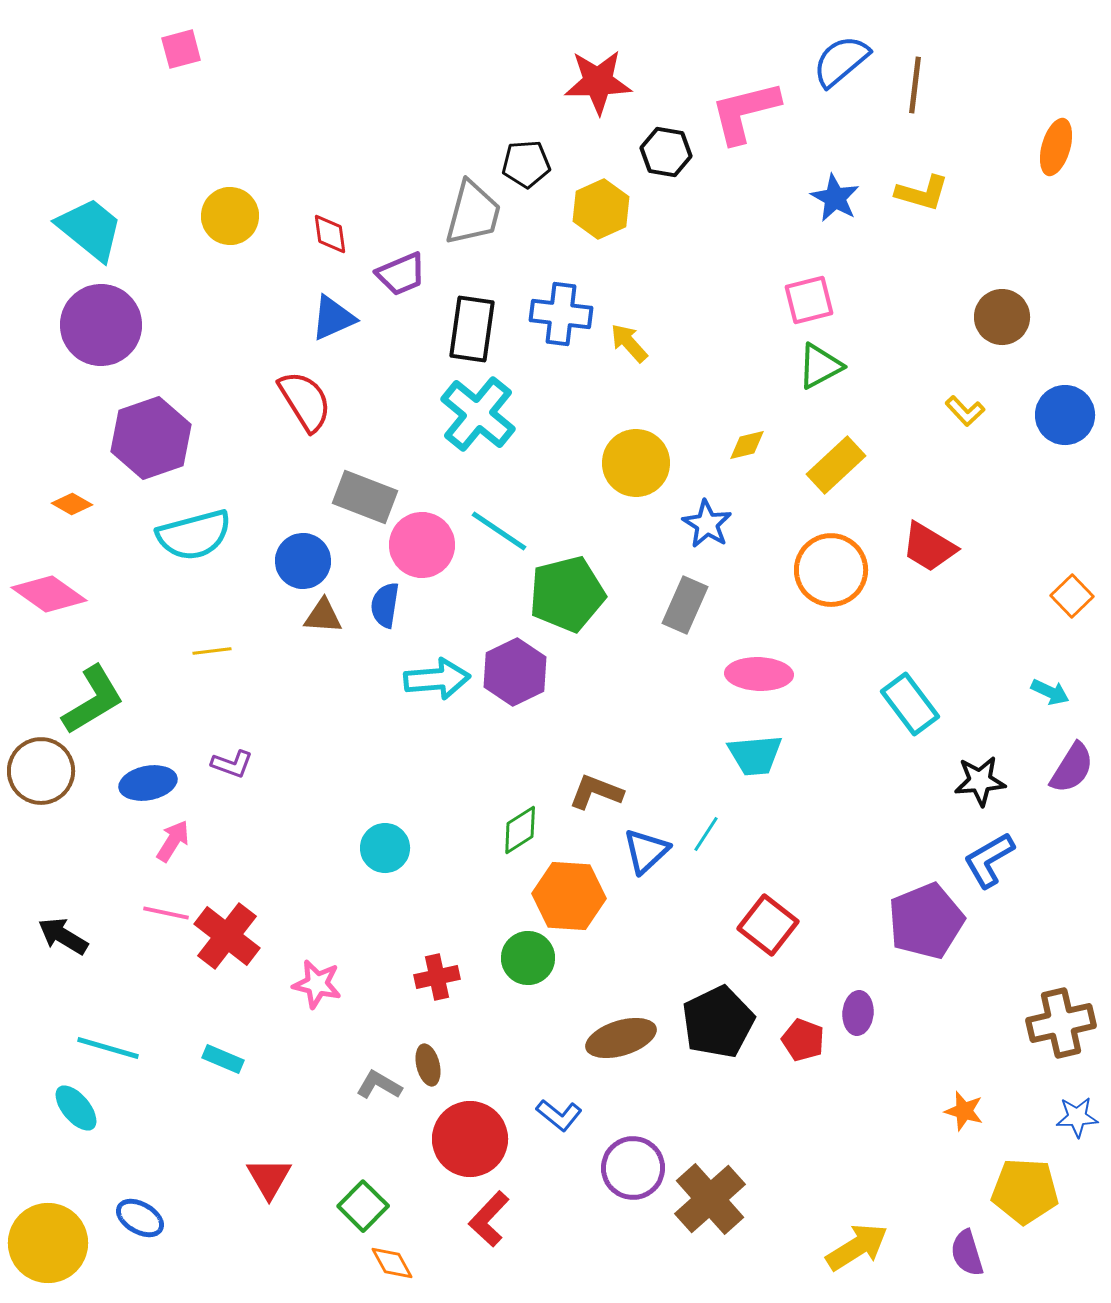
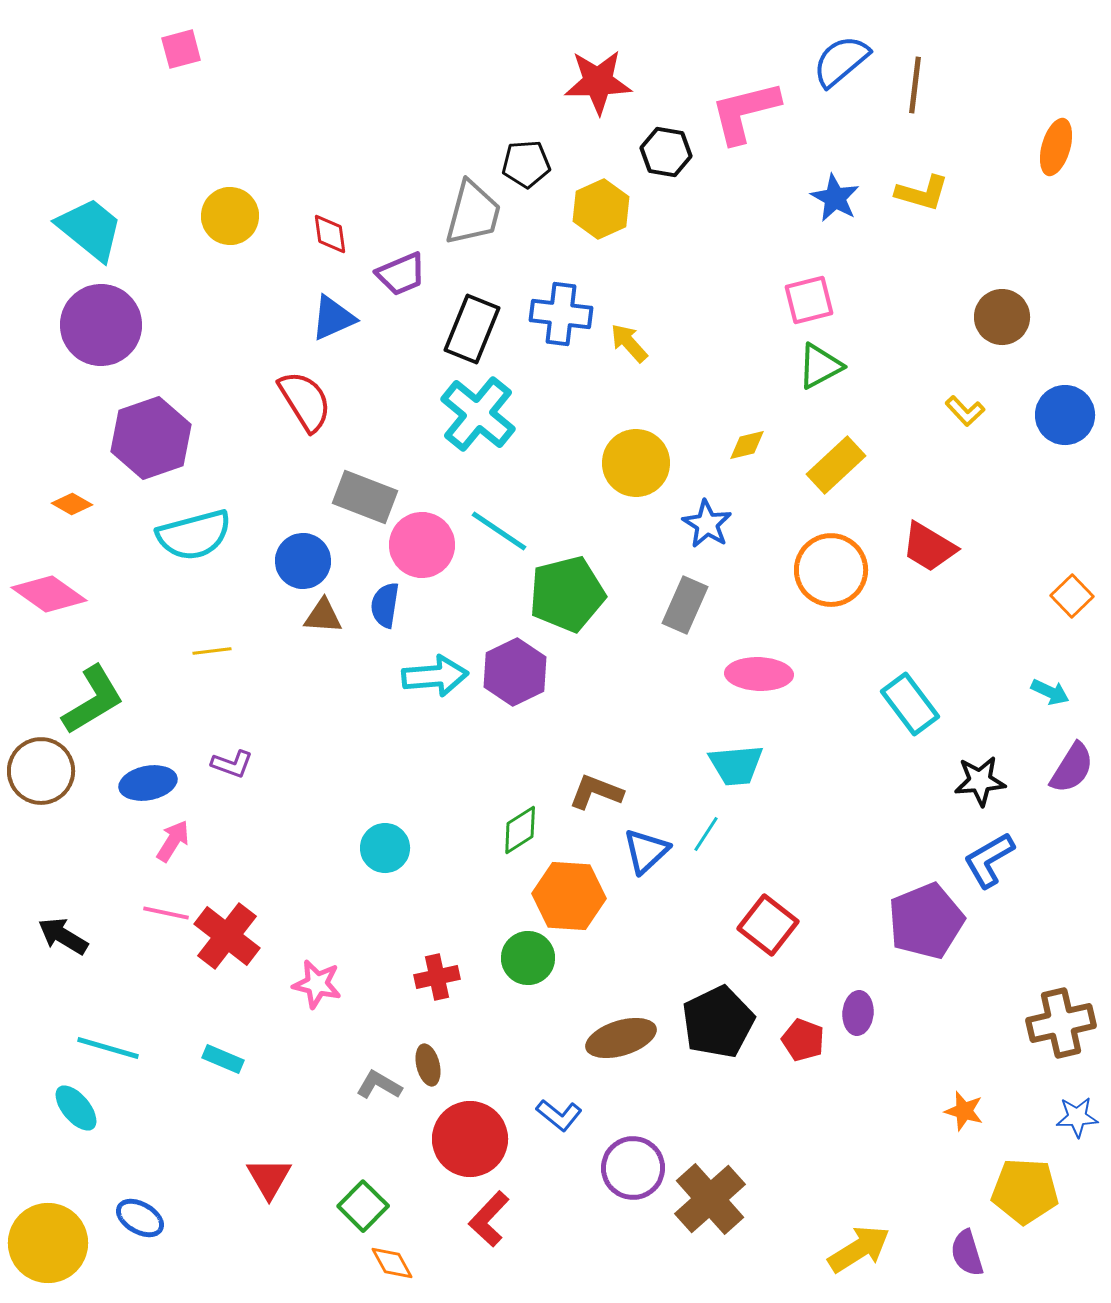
black rectangle at (472, 329): rotated 14 degrees clockwise
cyan arrow at (437, 679): moved 2 px left, 3 px up
cyan trapezoid at (755, 755): moved 19 px left, 10 px down
yellow arrow at (857, 1247): moved 2 px right, 2 px down
